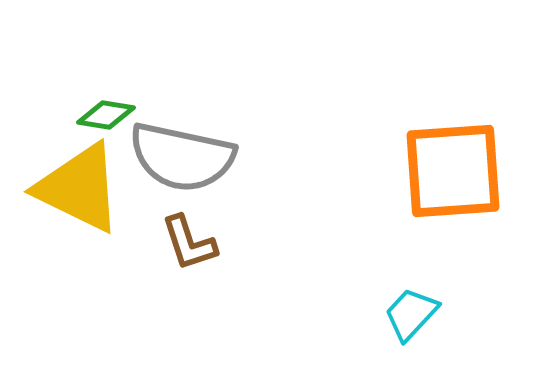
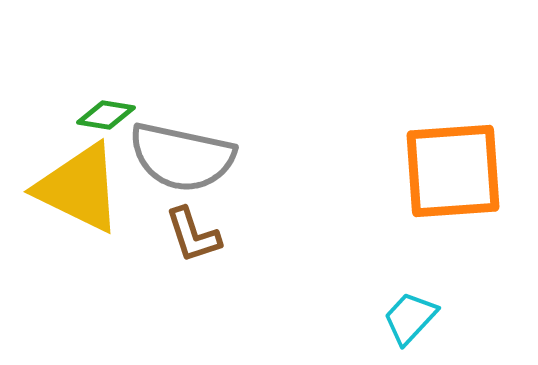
brown L-shape: moved 4 px right, 8 px up
cyan trapezoid: moved 1 px left, 4 px down
